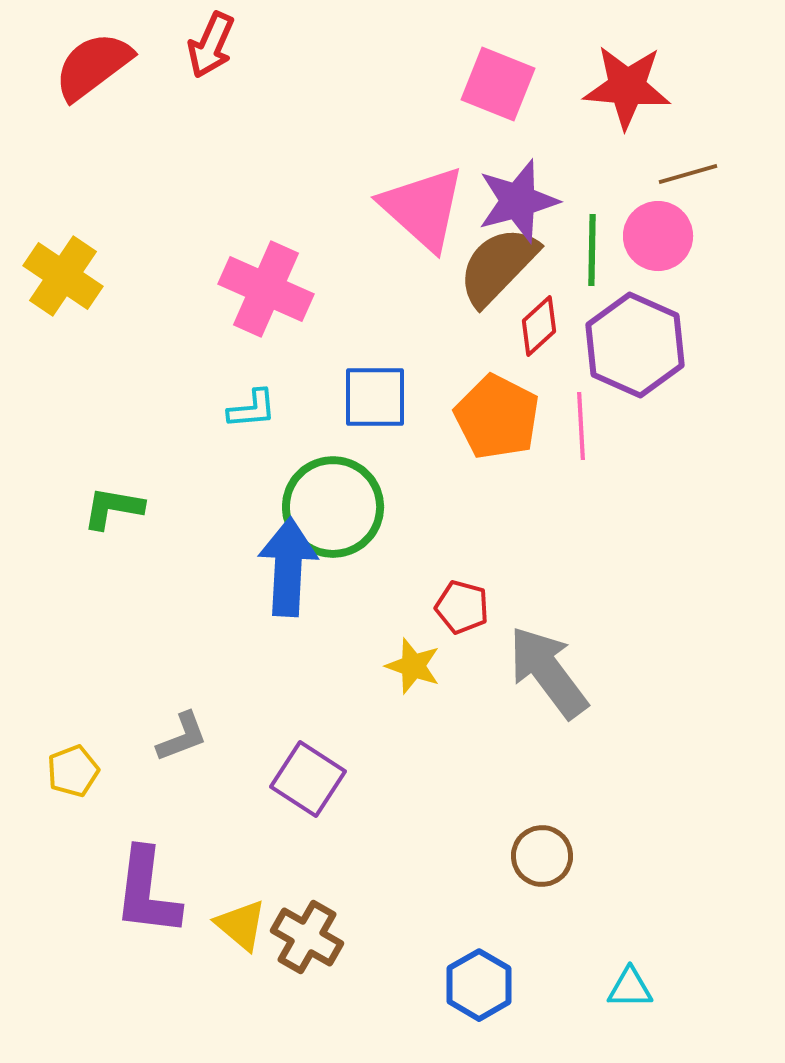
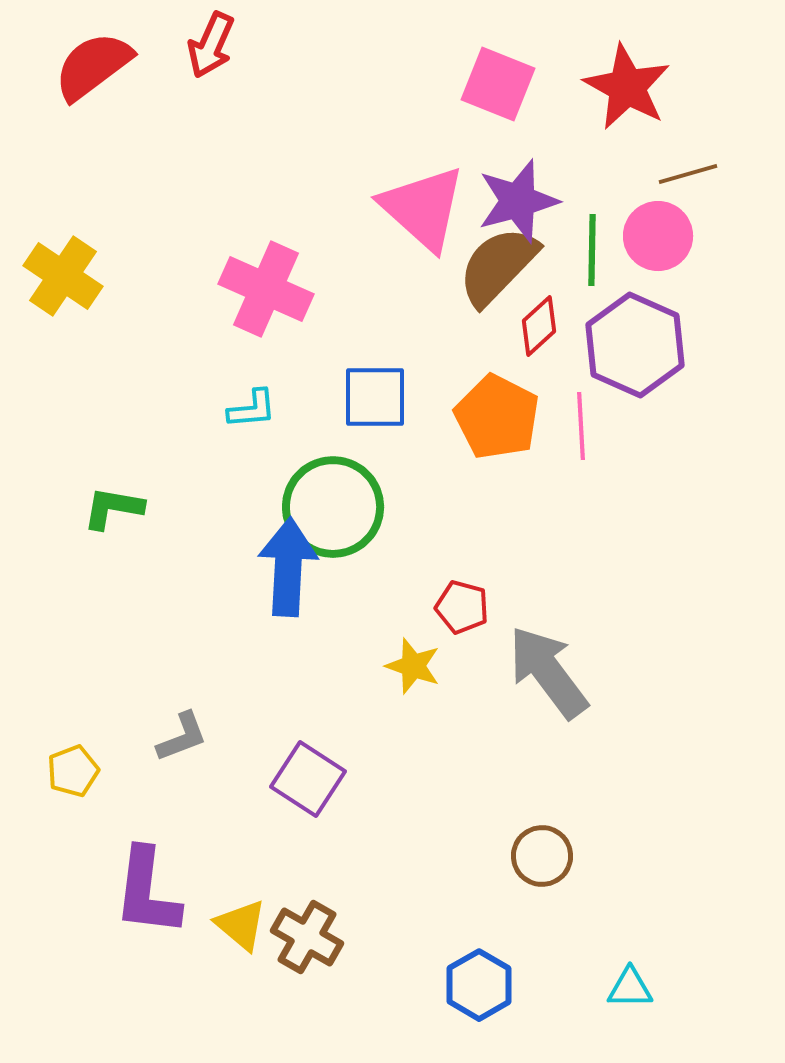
red star: rotated 24 degrees clockwise
